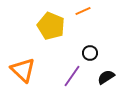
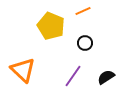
black circle: moved 5 px left, 10 px up
purple line: moved 1 px right
